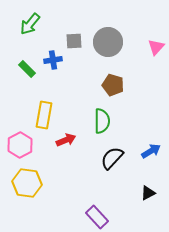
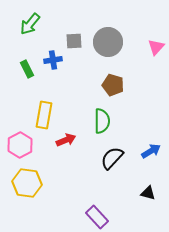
green rectangle: rotated 18 degrees clockwise
black triangle: rotated 42 degrees clockwise
